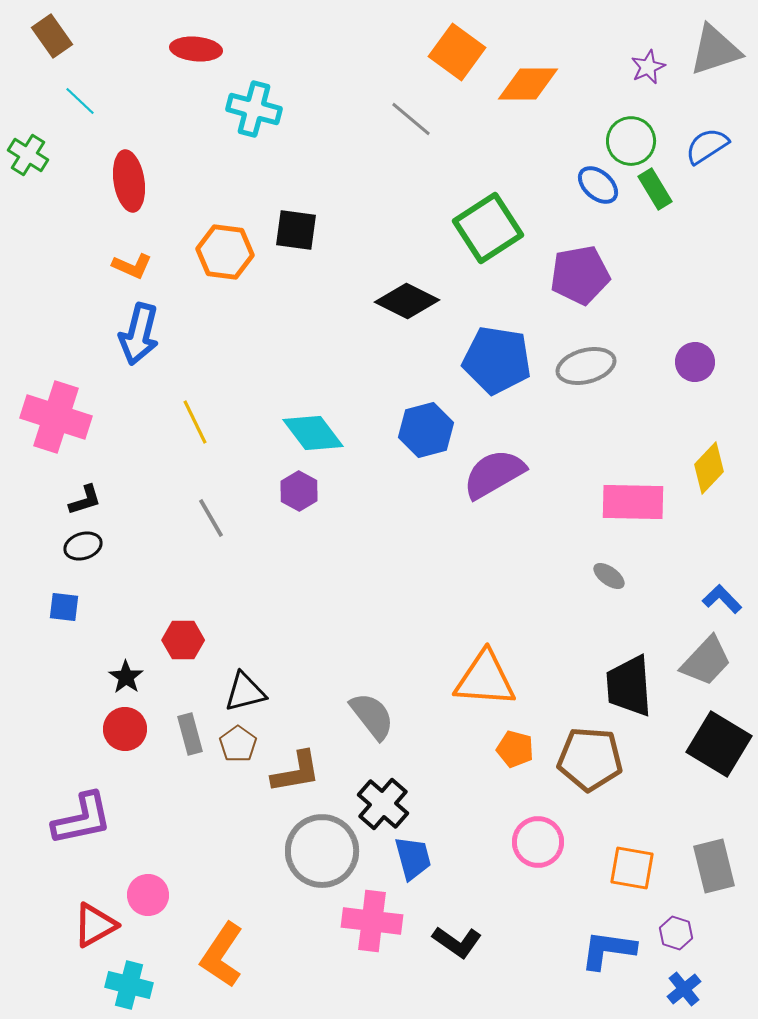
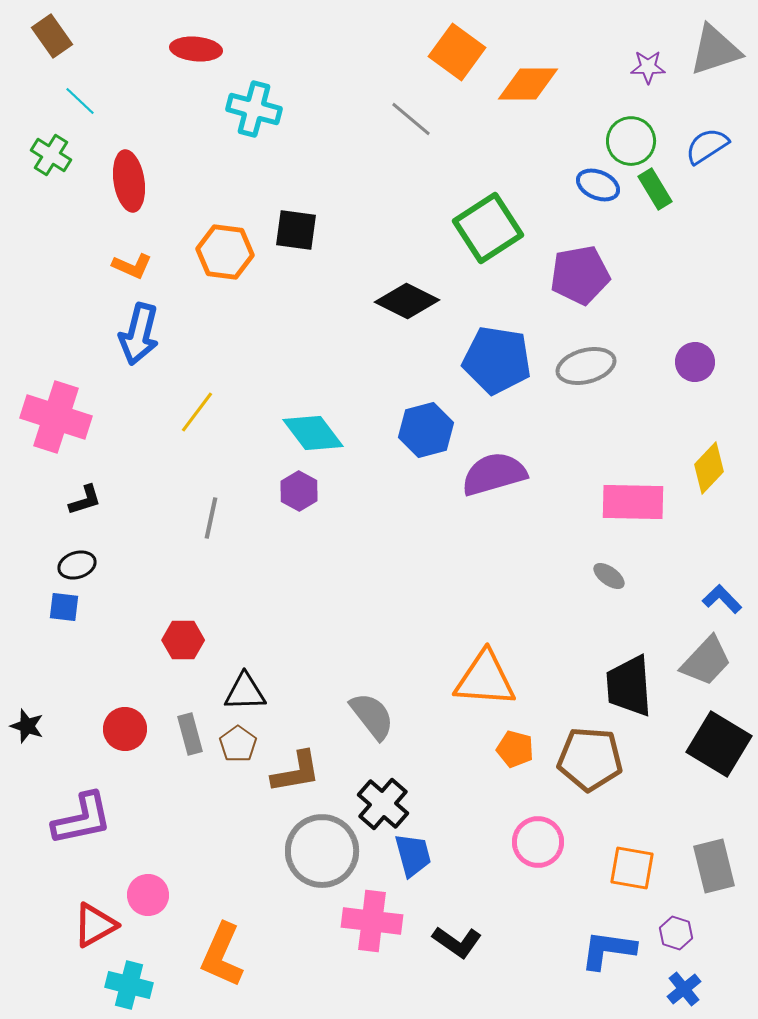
purple star at (648, 67): rotated 24 degrees clockwise
green cross at (28, 155): moved 23 px right
blue ellipse at (598, 185): rotated 18 degrees counterclockwise
yellow line at (195, 422): moved 2 px right, 10 px up; rotated 63 degrees clockwise
purple semicircle at (494, 474): rotated 14 degrees clockwise
gray line at (211, 518): rotated 42 degrees clockwise
black ellipse at (83, 546): moved 6 px left, 19 px down
black star at (126, 677): moved 99 px left, 49 px down; rotated 16 degrees counterclockwise
black triangle at (245, 692): rotated 12 degrees clockwise
blue trapezoid at (413, 858): moved 3 px up
orange L-shape at (222, 955): rotated 10 degrees counterclockwise
